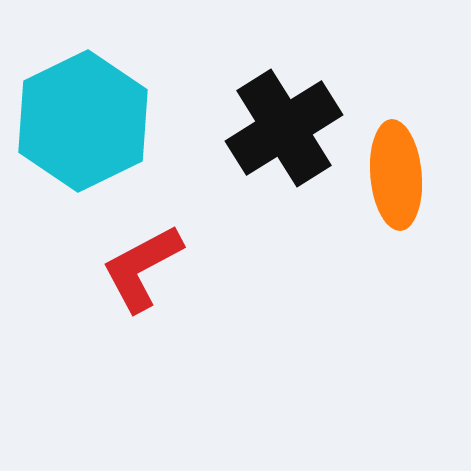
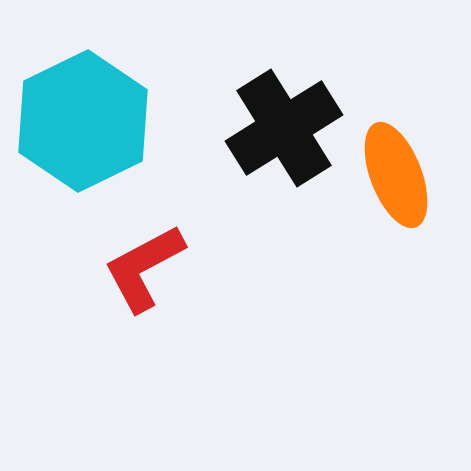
orange ellipse: rotated 16 degrees counterclockwise
red L-shape: moved 2 px right
